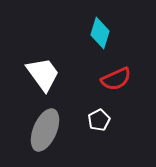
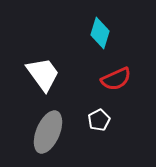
gray ellipse: moved 3 px right, 2 px down
